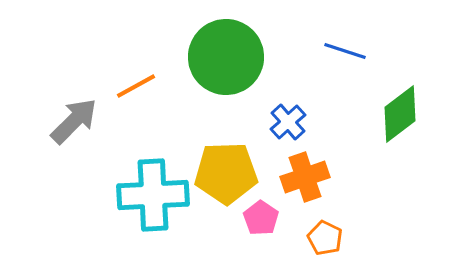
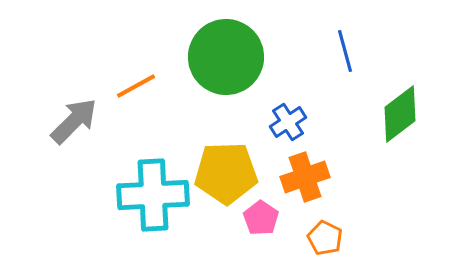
blue line: rotated 57 degrees clockwise
blue cross: rotated 9 degrees clockwise
